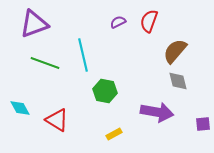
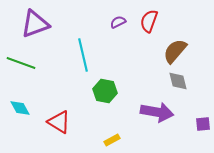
purple triangle: moved 1 px right
green line: moved 24 px left
red triangle: moved 2 px right, 2 px down
yellow rectangle: moved 2 px left, 6 px down
